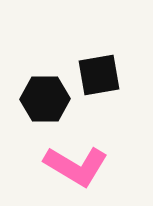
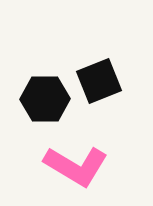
black square: moved 6 px down; rotated 12 degrees counterclockwise
